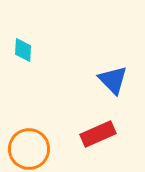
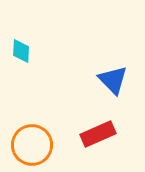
cyan diamond: moved 2 px left, 1 px down
orange circle: moved 3 px right, 4 px up
